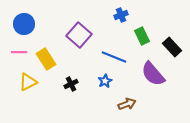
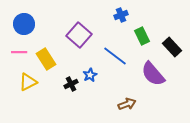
blue line: moved 1 px right, 1 px up; rotated 15 degrees clockwise
blue star: moved 15 px left, 6 px up
